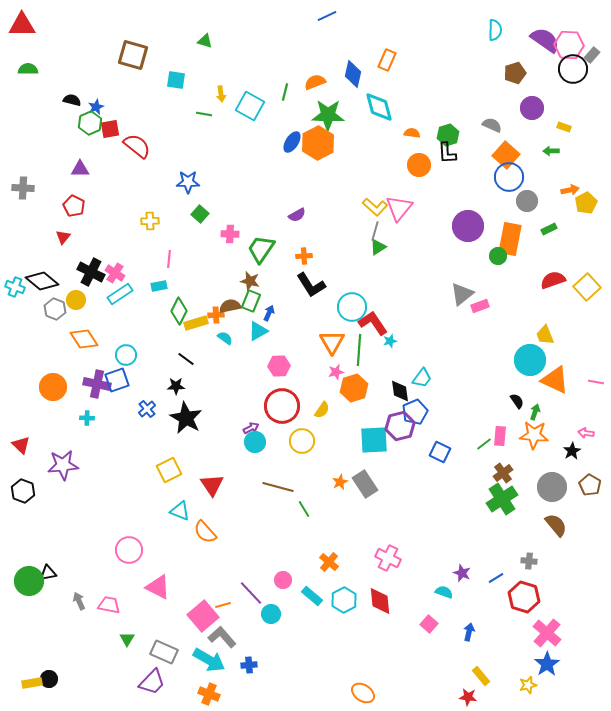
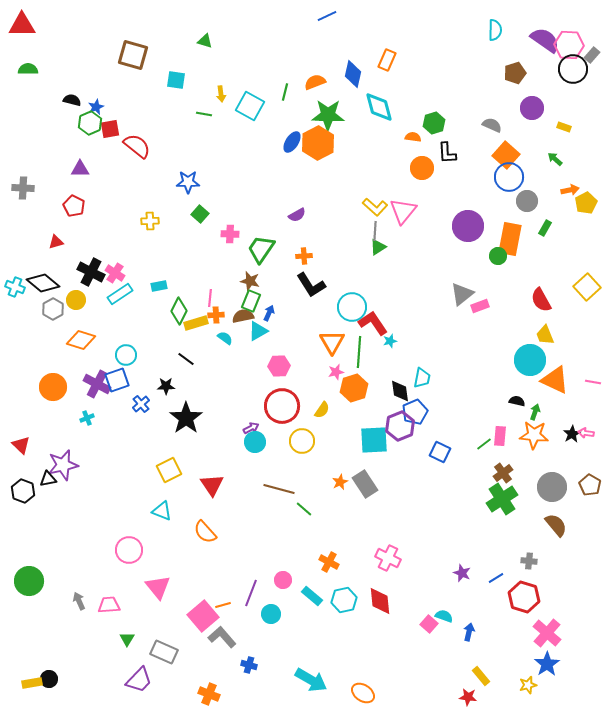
orange semicircle at (412, 133): moved 1 px right, 4 px down
green hexagon at (448, 135): moved 14 px left, 12 px up
green arrow at (551, 151): moved 4 px right, 8 px down; rotated 42 degrees clockwise
orange circle at (419, 165): moved 3 px right, 3 px down
pink triangle at (399, 208): moved 4 px right, 3 px down
green rectangle at (549, 229): moved 4 px left, 1 px up; rotated 35 degrees counterclockwise
gray line at (375, 231): rotated 12 degrees counterclockwise
red triangle at (63, 237): moved 7 px left, 5 px down; rotated 35 degrees clockwise
pink line at (169, 259): moved 41 px right, 39 px down
red semicircle at (553, 280): moved 12 px left, 20 px down; rotated 100 degrees counterclockwise
black diamond at (42, 281): moved 1 px right, 2 px down
brown semicircle at (230, 306): moved 13 px right, 10 px down
gray hexagon at (55, 309): moved 2 px left; rotated 10 degrees clockwise
orange diamond at (84, 339): moved 3 px left, 1 px down; rotated 40 degrees counterclockwise
green line at (359, 350): moved 2 px down
cyan trapezoid at (422, 378): rotated 25 degrees counterclockwise
pink line at (596, 382): moved 3 px left
purple cross at (97, 384): rotated 16 degrees clockwise
black star at (176, 386): moved 10 px left
black semicircle at (517, 401): rotated 42 degrees counterclockwise
blue cross at (147, 409): moved 6 px left, 5 px up
cyan cross at (87, 418): rotated 24 degrees counterclockwise
black star at (186, 418): rotated 8 degrees clockwise
purple hexagon at (400, 426): rotated 8 degrees counterclockwise
black star at (572, 451): moved 17 px up
purple star at (63, 465): rotated 8 degrees counterclockwise
brown line at (278, 487): moved 1 px right, 2 px down
green line at (304, 509): rotated 18 degrees counterclockwise
cyan triangle at (180, 511): moved 18 px left
orange cross at (329, 562): rotated 12 degrees counterclockwise
black triangle at (48, 573): moved 94 px up
pink triangle at (158, 587): rotated 24 degrees clockwise
cyan semicircle at (444, 592): moved 24 px down
purple line at (251, 593): rotated 64 degrees clockwise
cyan hexagon at (344, 600): rotated 15 degrees clockwise
pink trapezoid at (109, 605): rotated 15 degrees counterclockwise
cyan arrow at (209, 660): moved 102 px right, 20 px down
blue cross at (249, 665): rotated 21 degrees clockwise
purple trapezoid at (152, 682): moved 13 px left, 2 px up
